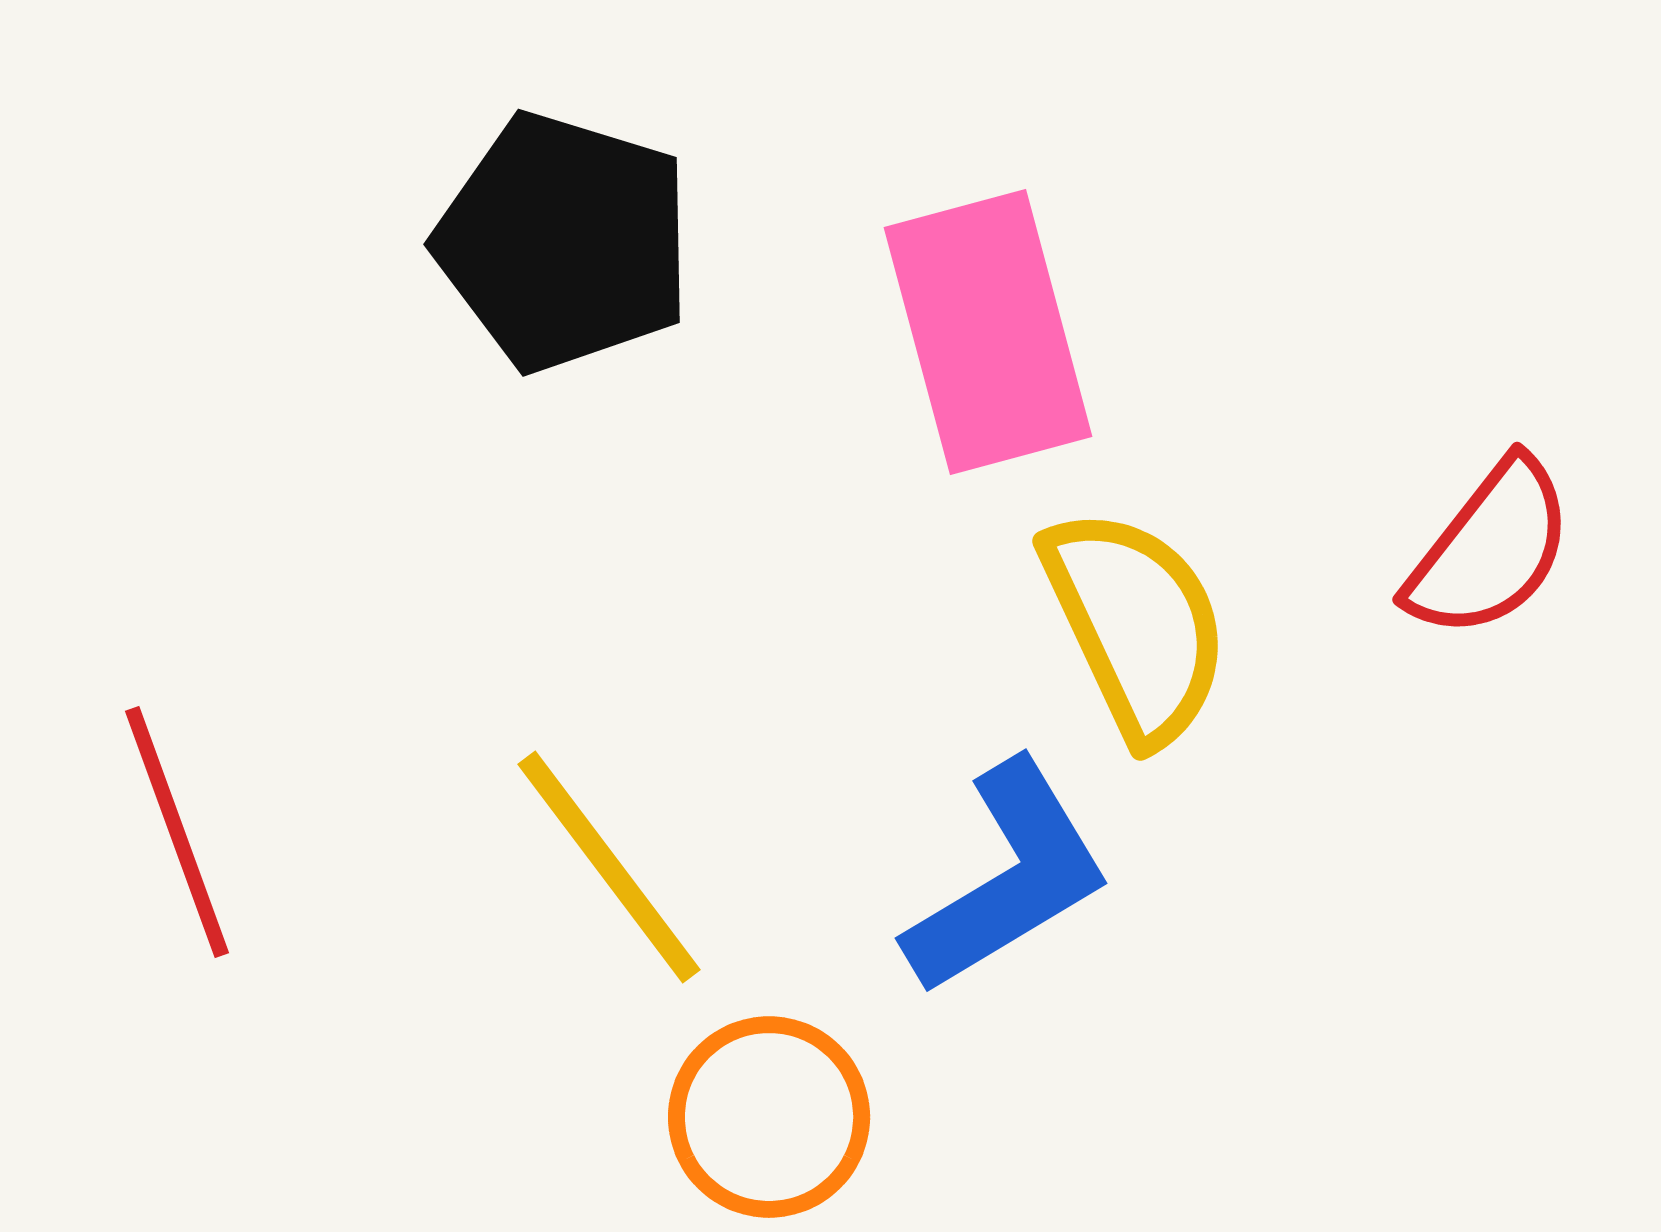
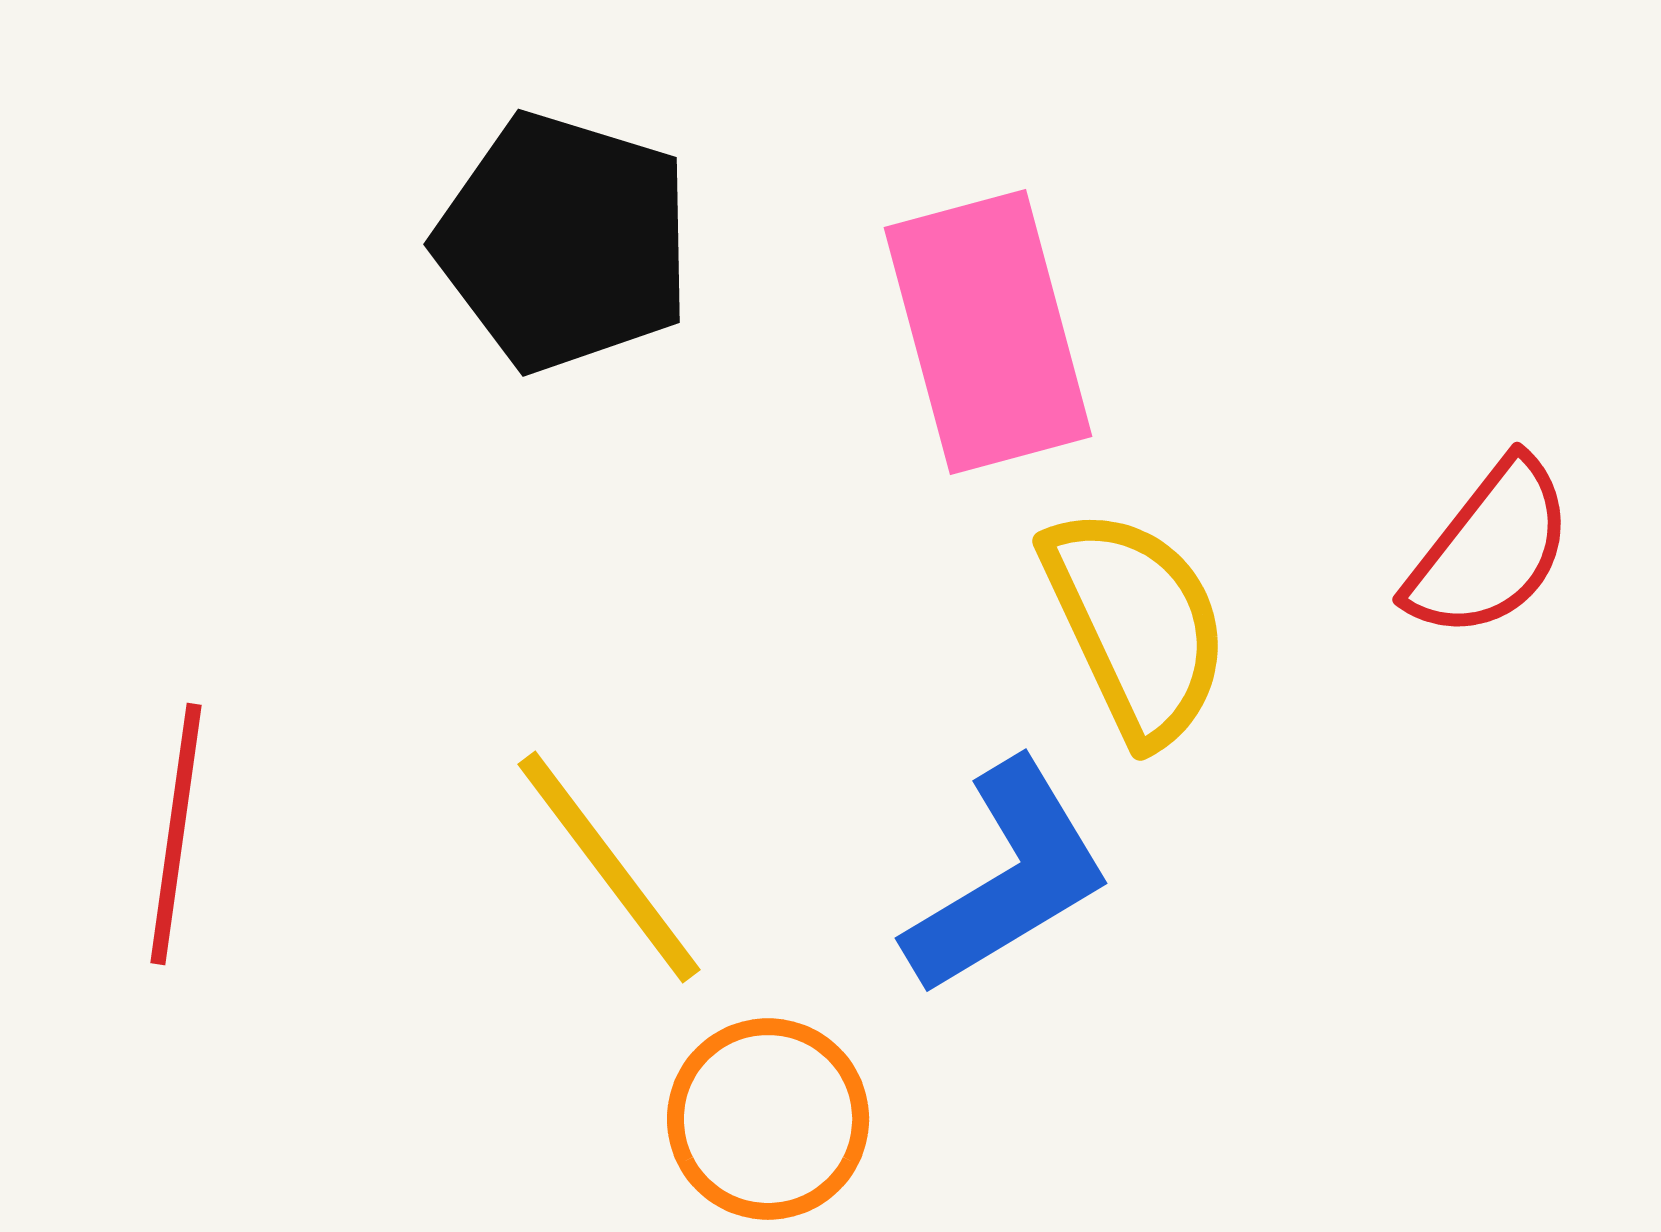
red line: moved 1 px left, 2 px down; rotated 28 degrees clockwise
orange circle: moved 1 px left, 2 px down
